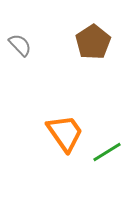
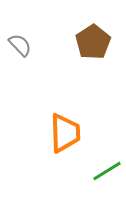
orange trapezoid: rotated 33 degrees clockwise
green line: moved 19 px down
